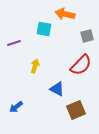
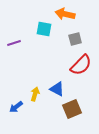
gray square: moved 12 px left, 3 px down
yellow arrow: moved 28 px down
brown square: moved 4 px left, 1 px up
